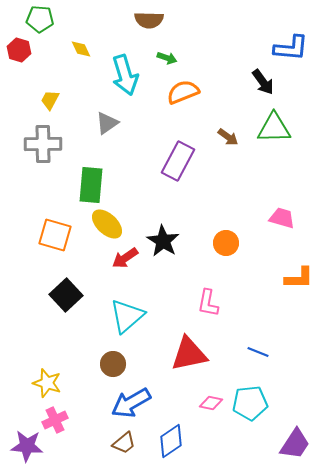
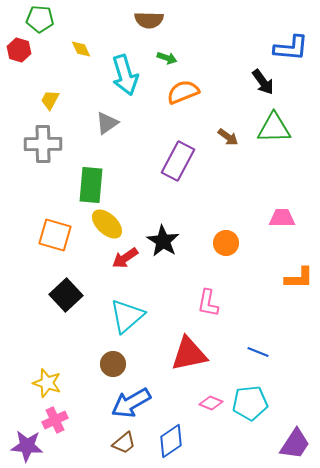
pink trapezoid: rotated 16 degrees counterclockwise
pink diamond: rotated 10 degrees clockwise
